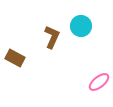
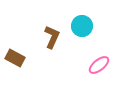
cyan circle: moved 1 px right
pink ellipse: moved 17 px up
